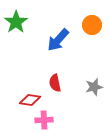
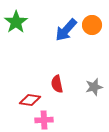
blue arrow: moved 8 px right, 10 px up
red semicircle: moved 2 px right, 1 px down
